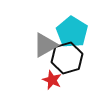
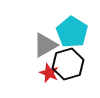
black hexagon: moved 1 px right, 6 px down
red star: moved 3 px left, 7 px up
